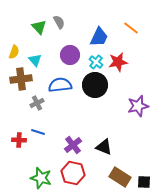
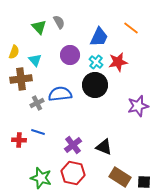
blue semicircle: moved 9 px down
